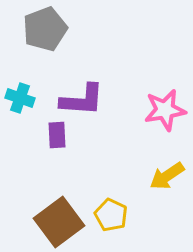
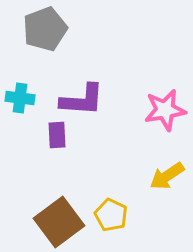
cyan cross: rotated 12 degrees counterclockwise
